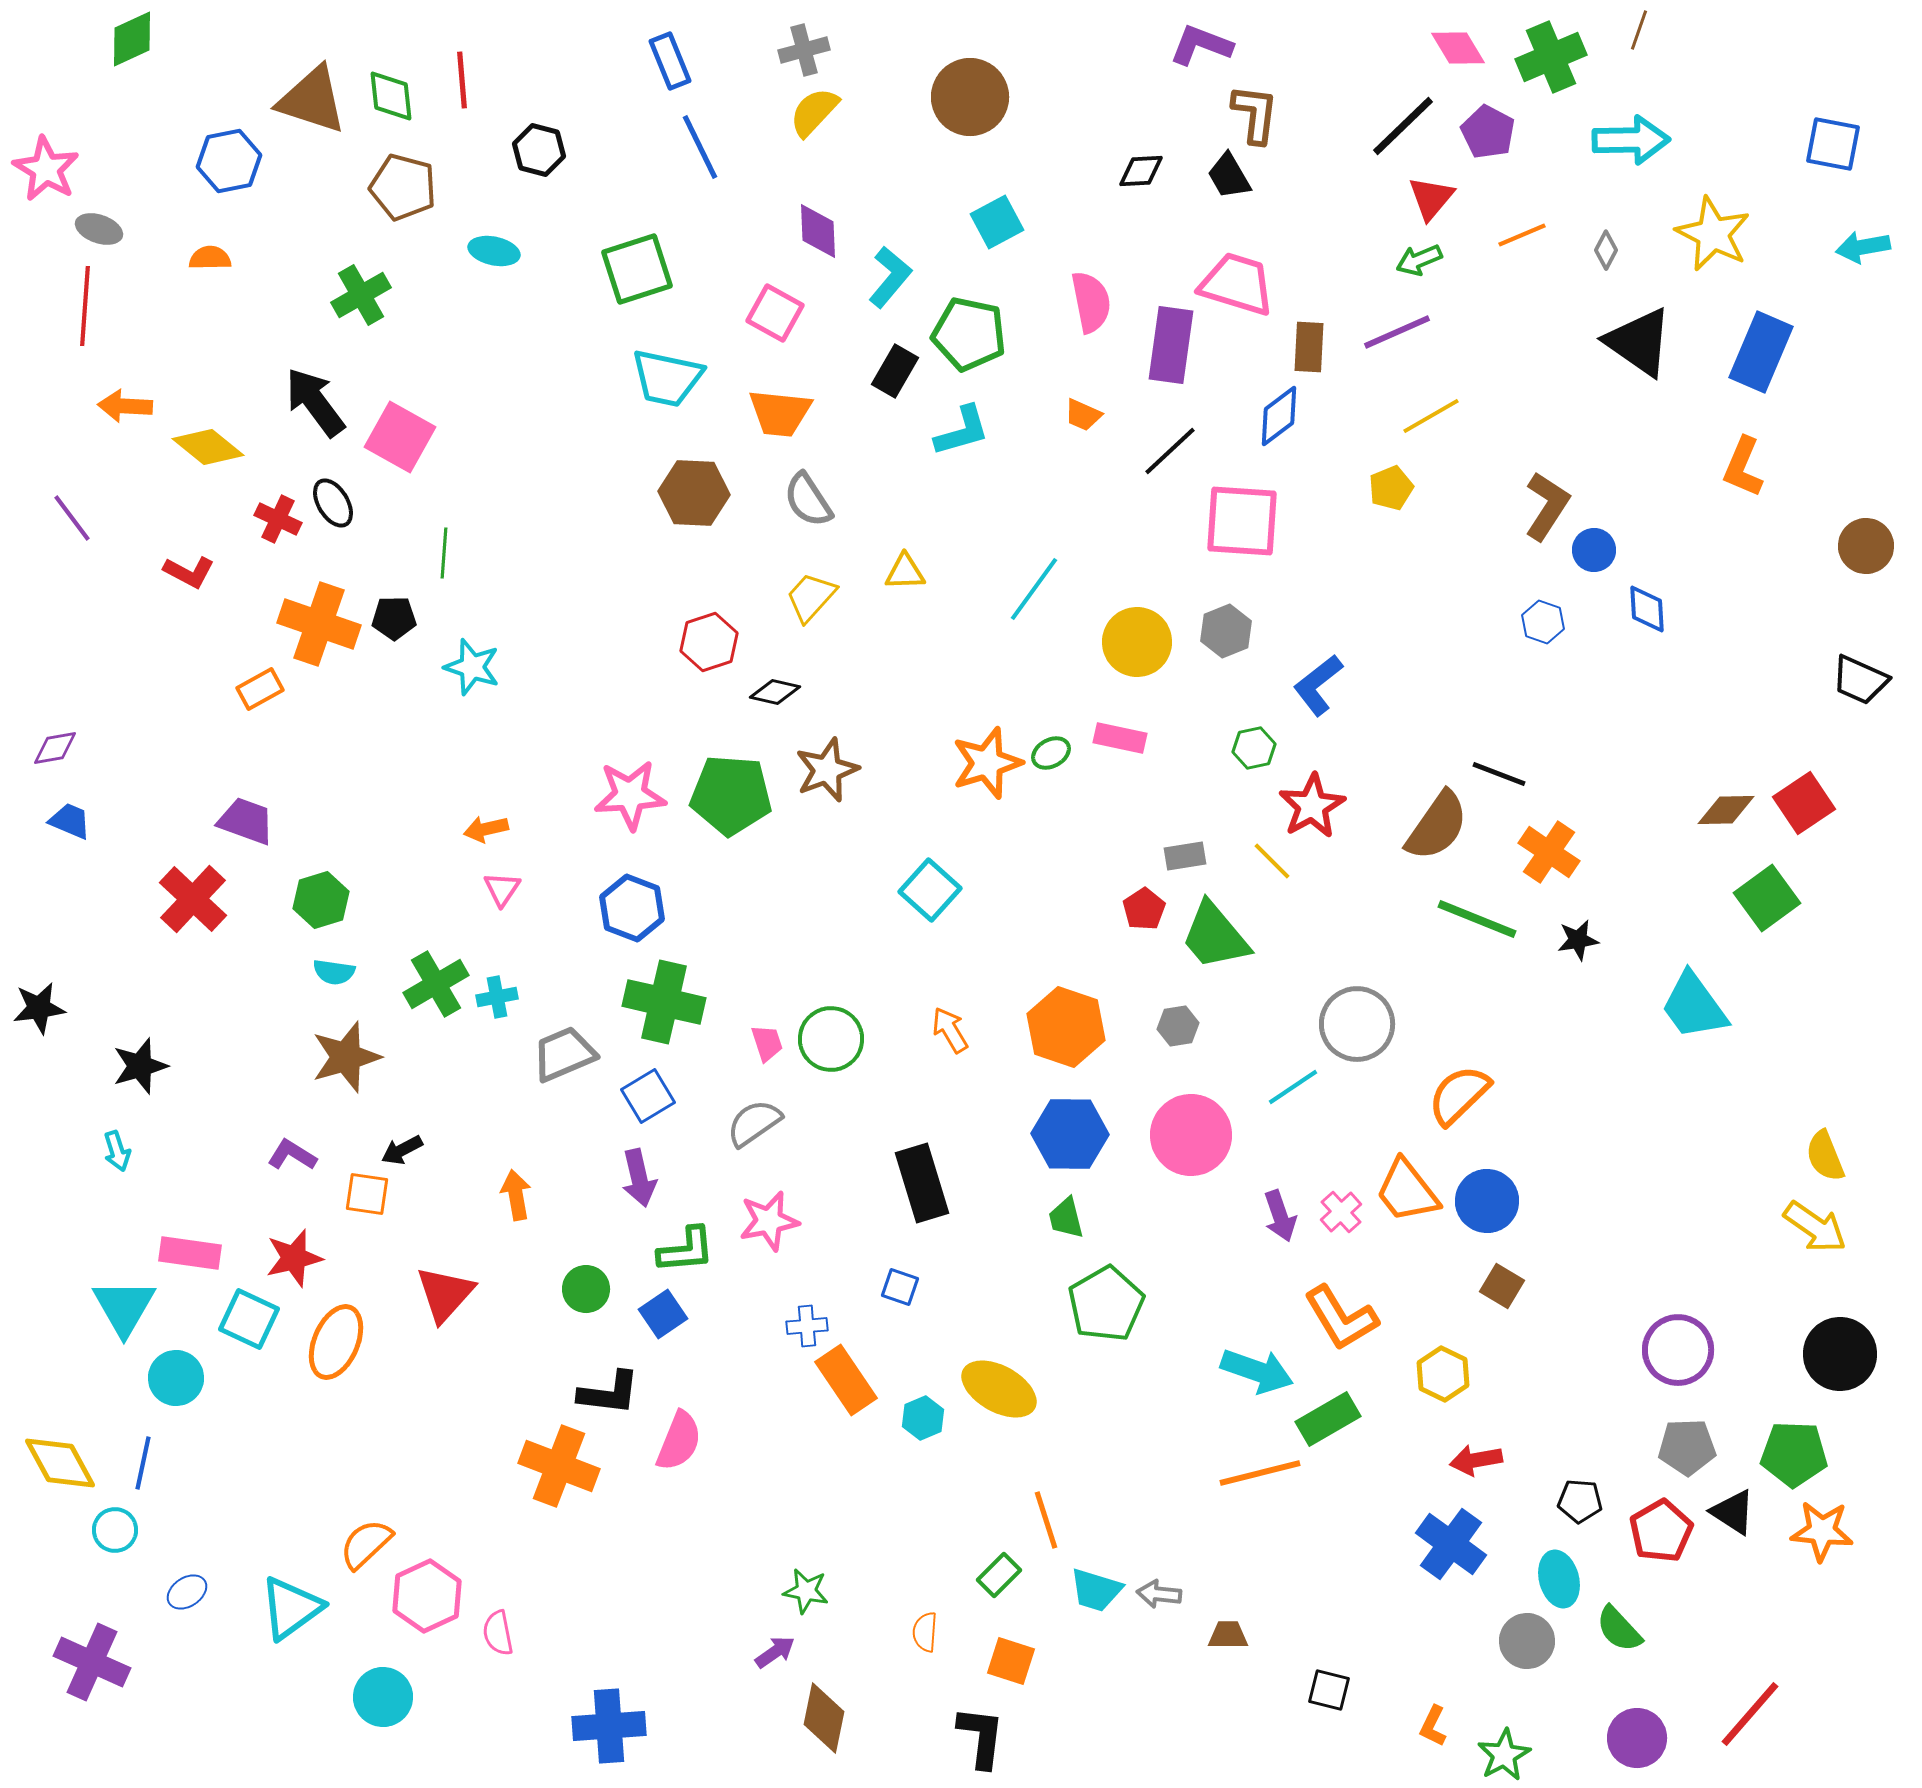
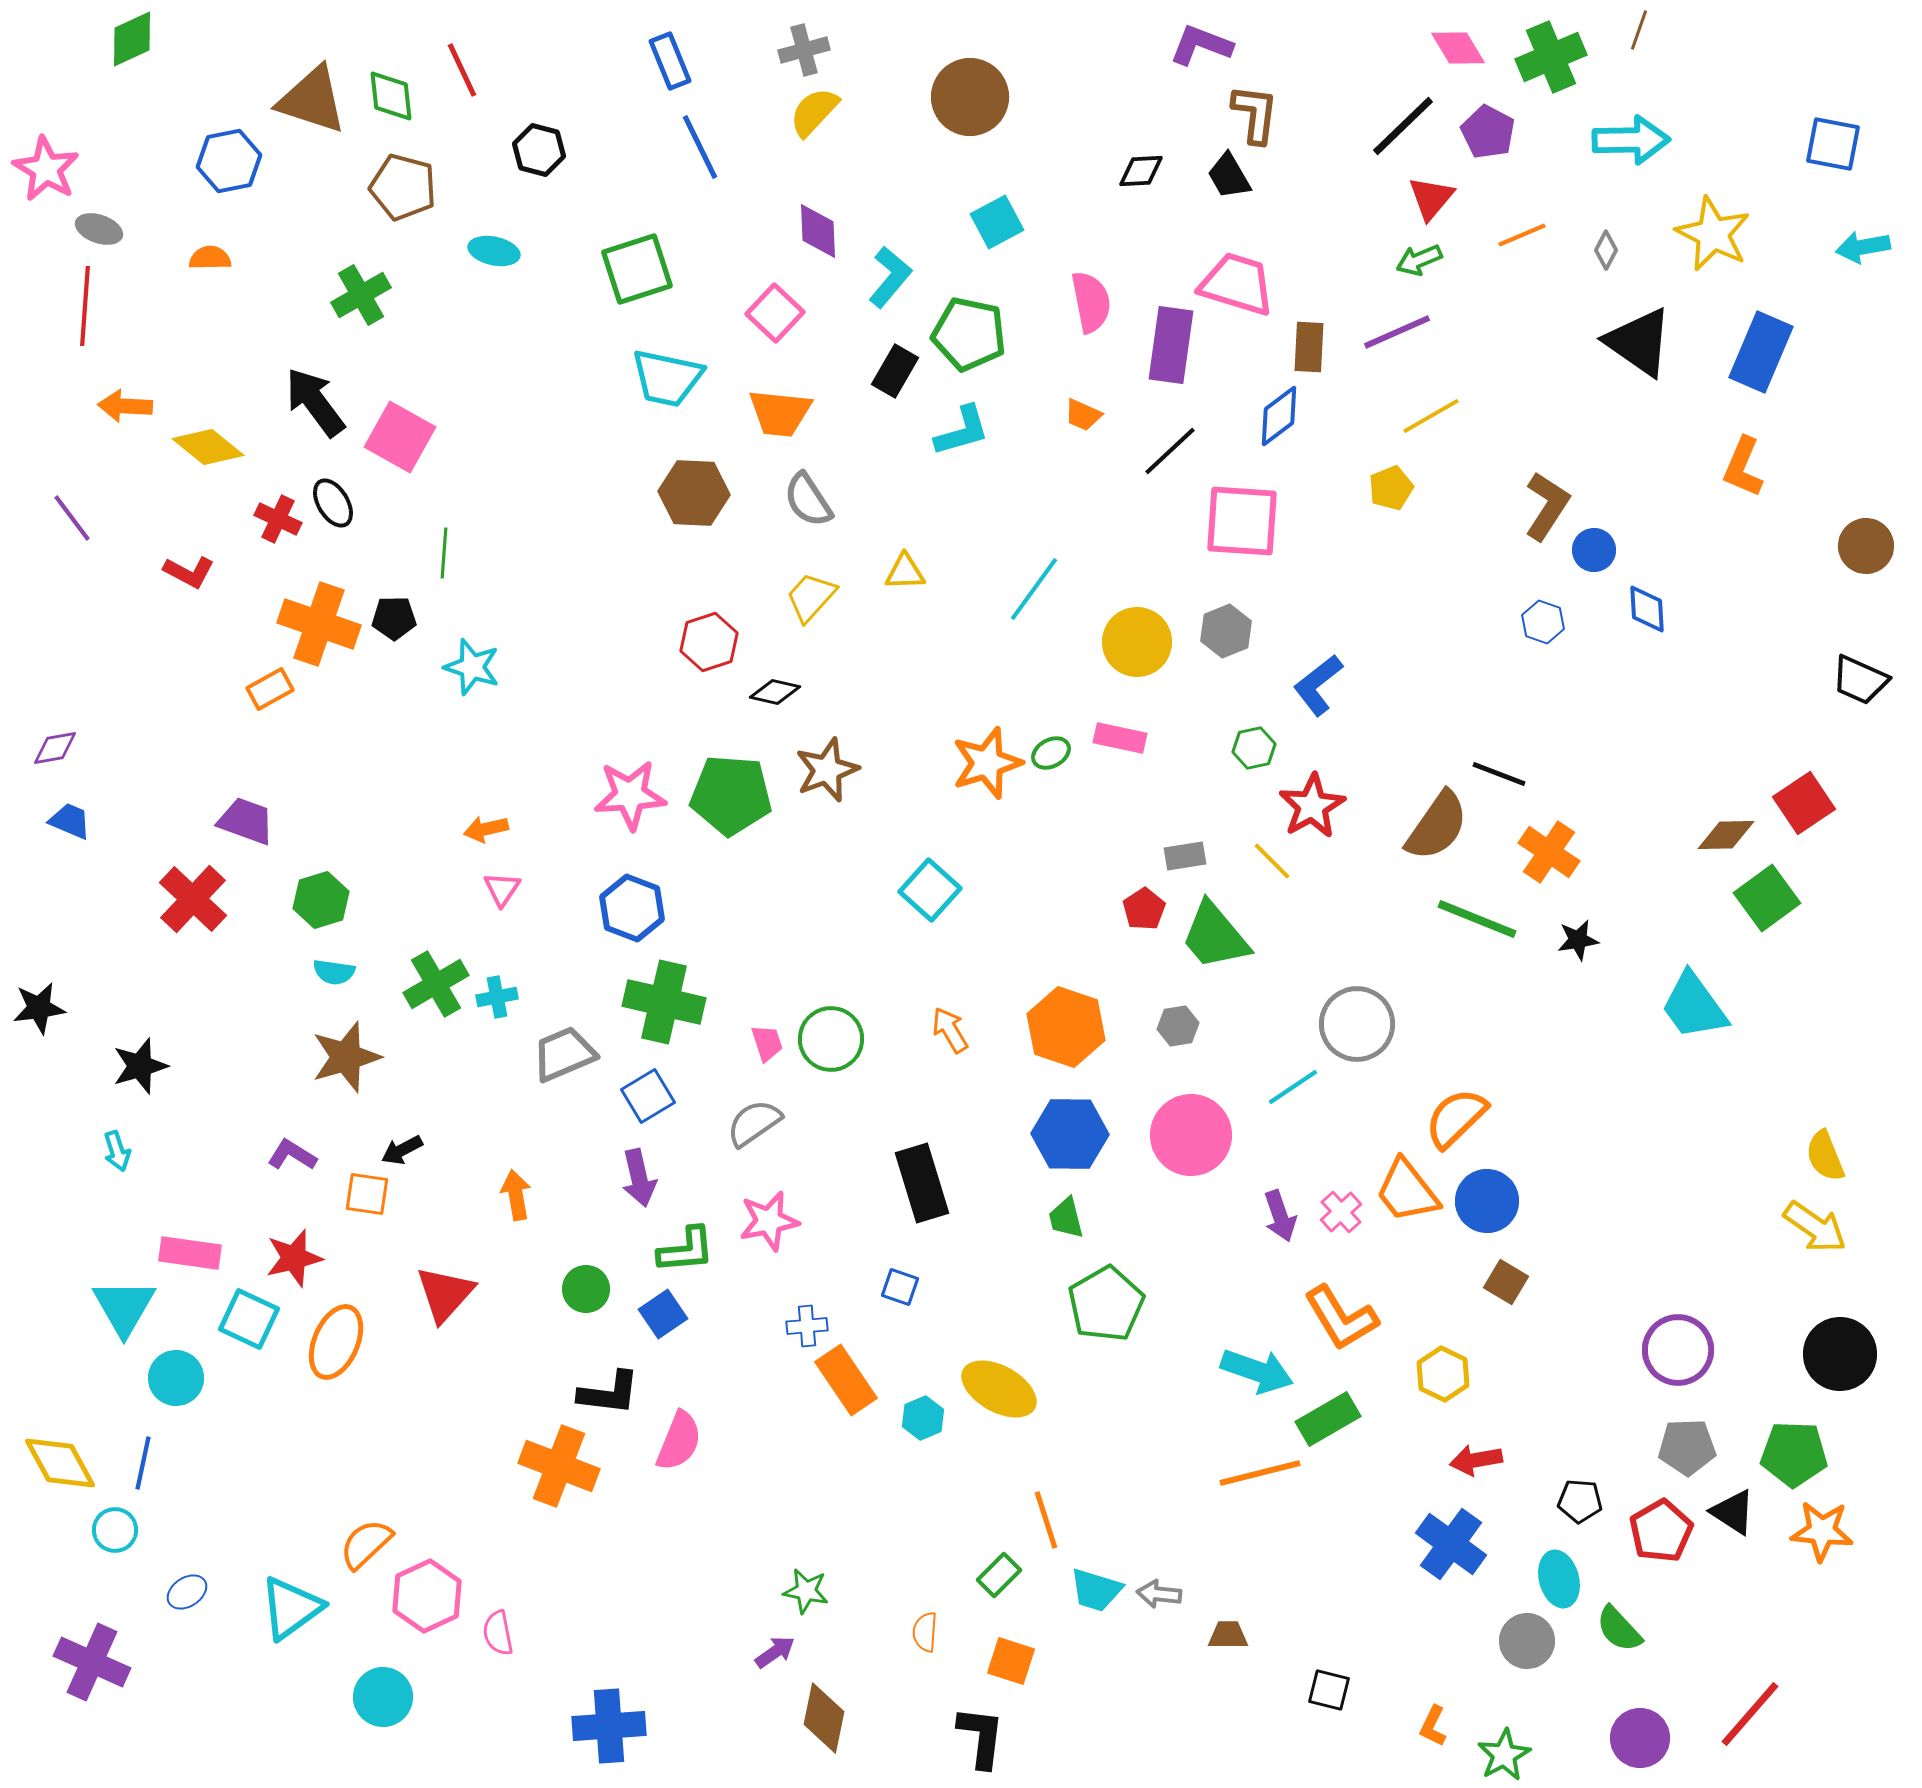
red line at (462, 80): moved 10 px up; rotated 20 degrees counterclockwise
pink square at (775, 313): rotated 14 degrees clockwise
orange rectangle at (260, 689): moved 10 px right
brown diamond at (1726, 810): moved 25 px down
orange semicircle at (1459, 1095): moved 3 px left, 23 px down
brown square at (1502, 1286): moved 4 px right, 4 px up
purple circle at (1637, 1738): moved 3 px right
